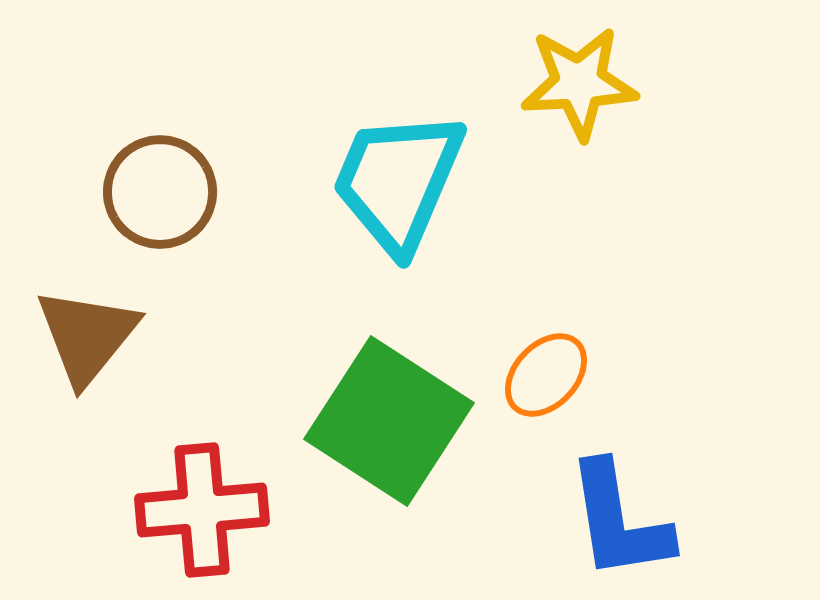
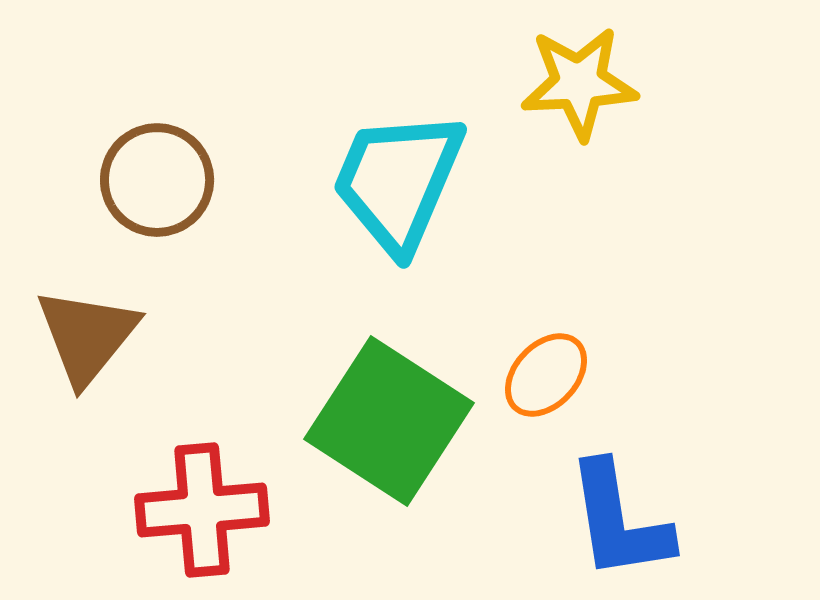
brown circle: moved 3 px left, 12 px up
